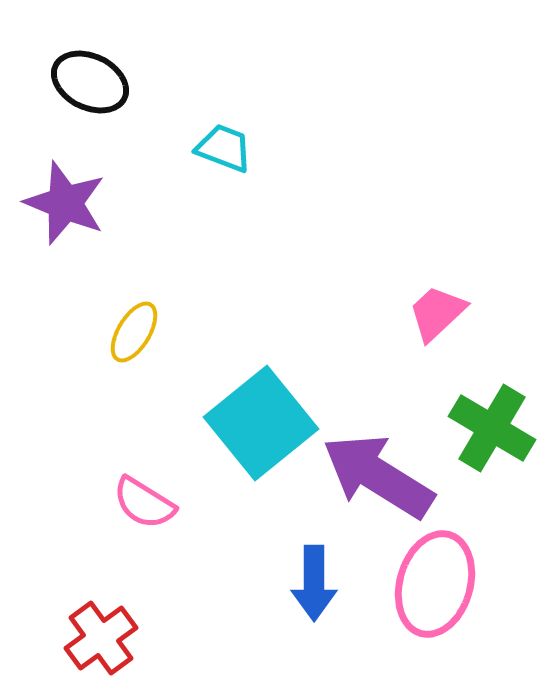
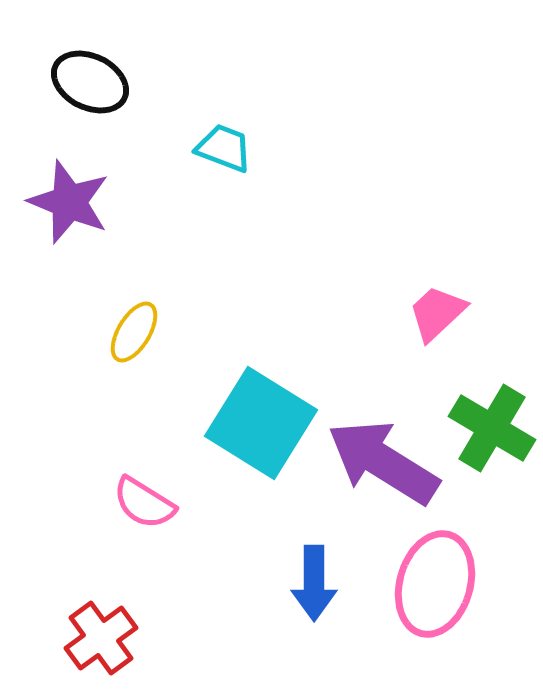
purple star: moved 4 px right, 1 px up
cyan square: rotated 19 degrees counterclockwise
purple arrow: moved 5 px right, 14 px up
